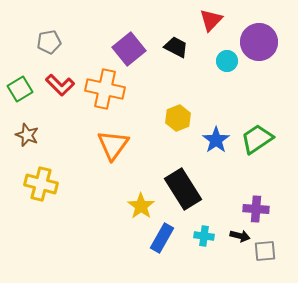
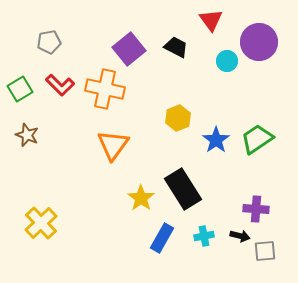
red triangle: rotated 20 degrees counterclockwise
yellow cross: moved 39 px down; rotated 32 degrees clockwise
yellow star: moved 8 px up
cyan cross: rotated 18 degrees counterclockwise
